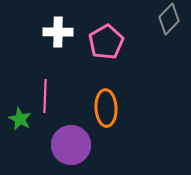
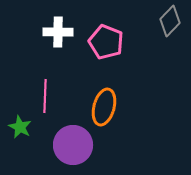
gray diamond: moved 1 px right, 2 px down
pink pentagon: rotated 20 degrees counterclockwise
orange ellipse: moved 2 px left, 1 px up; rotated 18 degrees clockwise
green star: moved 8 px down
purple circle: moved 2 px right
